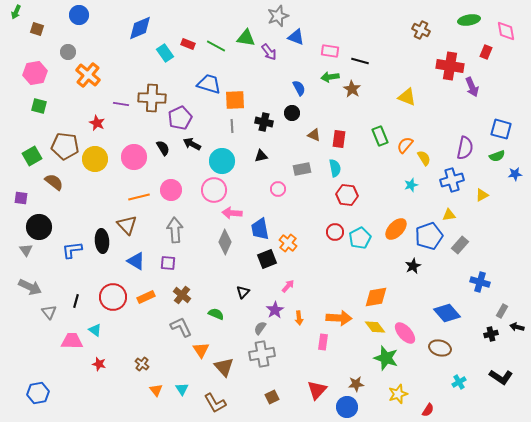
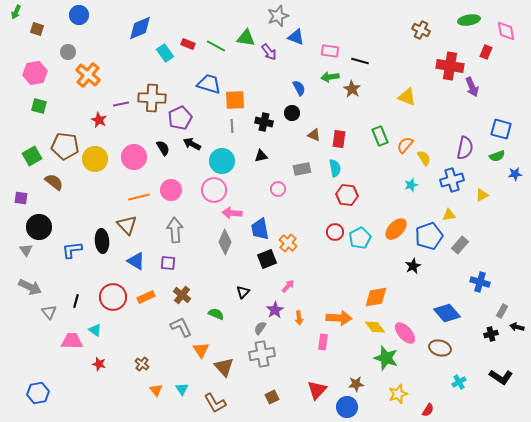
purple line at (121, 104): rotated 21 degrees counterclockwise
red star at (97, 123): moved 2 px right, 3 px up
